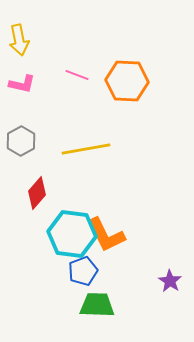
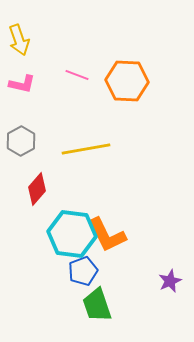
yellow arrow: rotated 8 degrees counterclockwise
red diamond: moved 4 px up
orange L-shape: moved 1 px right
purple star: rotated 15 degrees clockwise
green trapezoid: rotated 111 degrees counterclockwise
